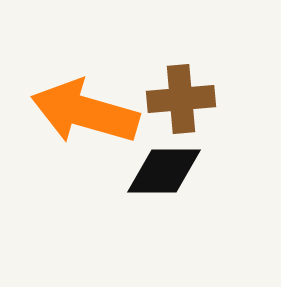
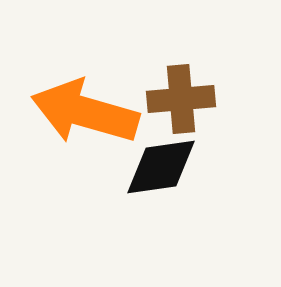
black diamond: moved 3 px left, 4 px up; rotated 8 degrees counterclockwise
